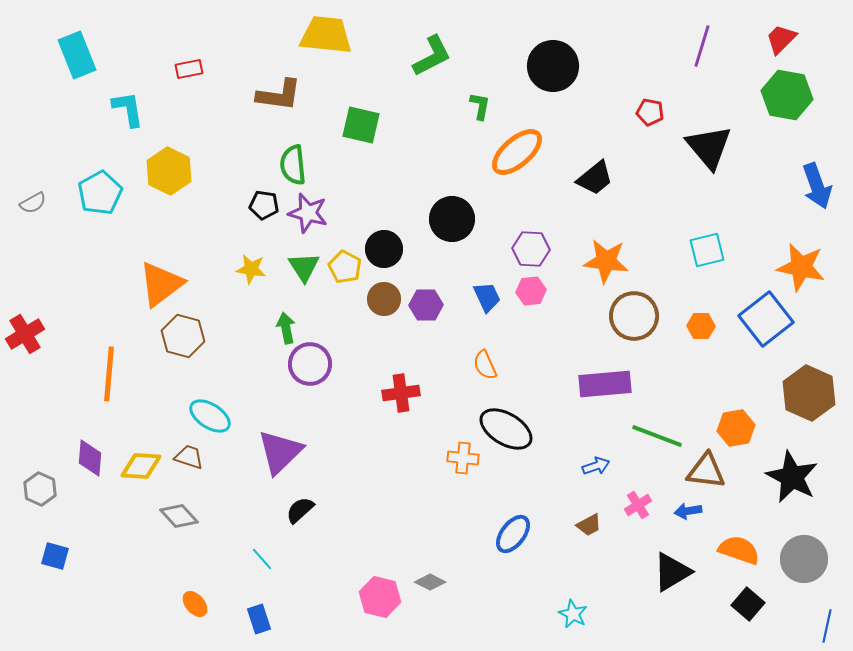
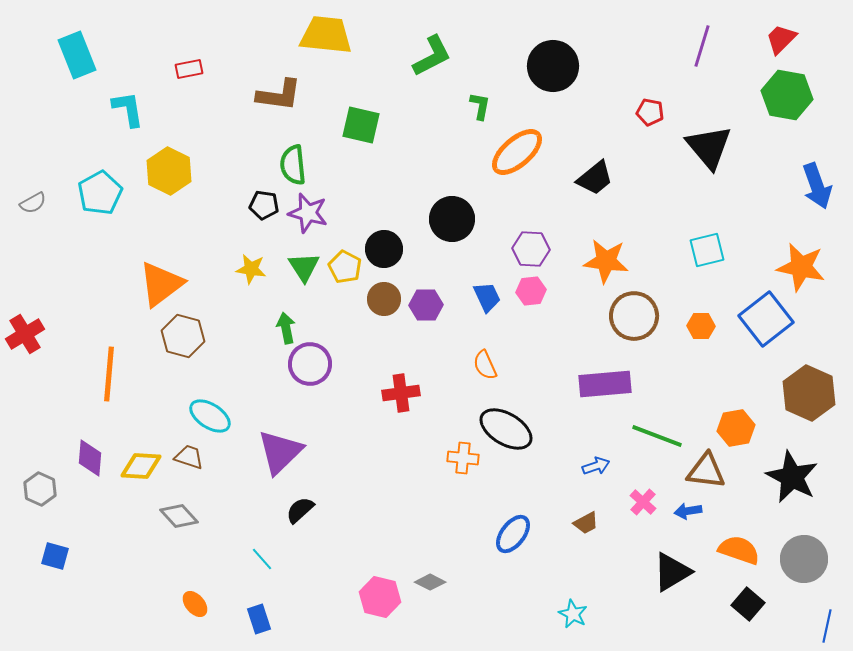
pink cross at (638, 505): moved 5 px right, 3 px up; rotated 16 degrees counterclockwise
brown trapezoid at (589, 525): moved 3 px left, 2 px up
